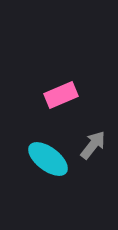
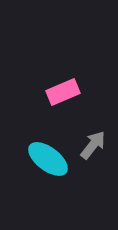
pink rectangle: moved 2 px right, 3 px up
